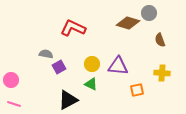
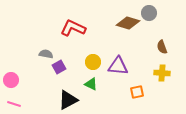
brown semicircle: moved 2 px right, 7 px down
yellow circle: moved 1 px right, 2 px up
orange square: moved 2 px down
